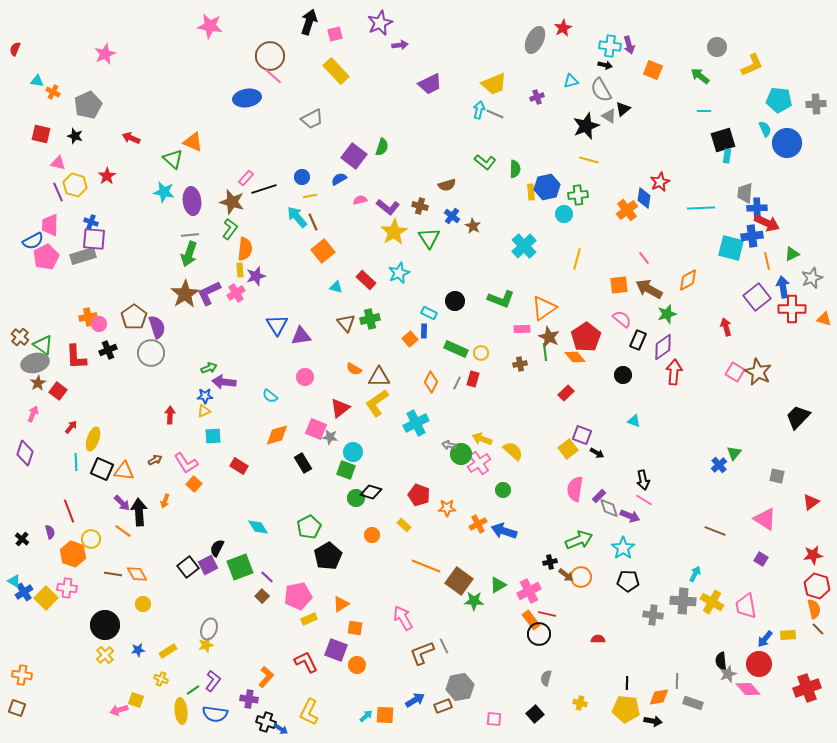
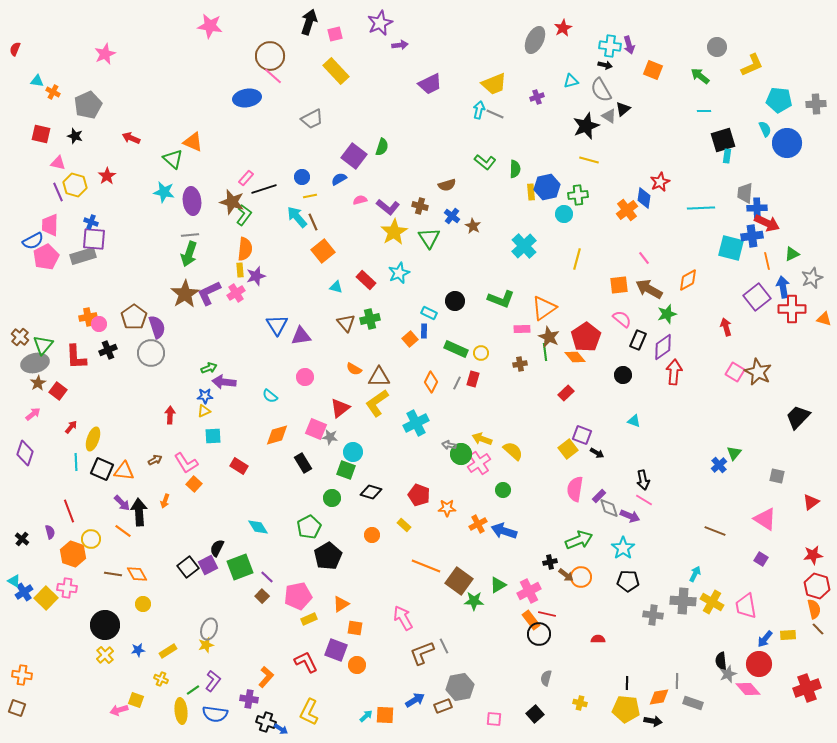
green L-shape at (230, 229): moved 14 px right, 14 px up
green triangle at (43, 345): rotated 35 degrees clockwise
pink arrow at (33, 414): rotated 28 degrees clockwise
green circle at (356, 498): moved 24 px left
